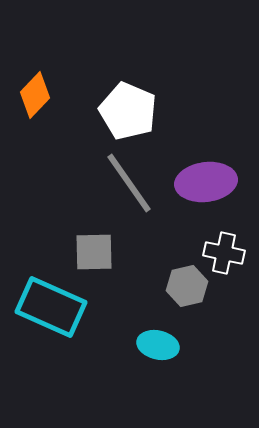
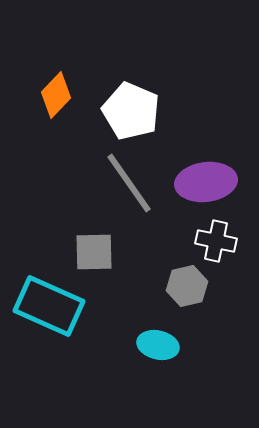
orange diamond: moved 21 px right
white pentagon: moved 3 px right
white cross: moved 8 px left, 12 px up
cyan rectangle: moved 2 px left, 1 px up
